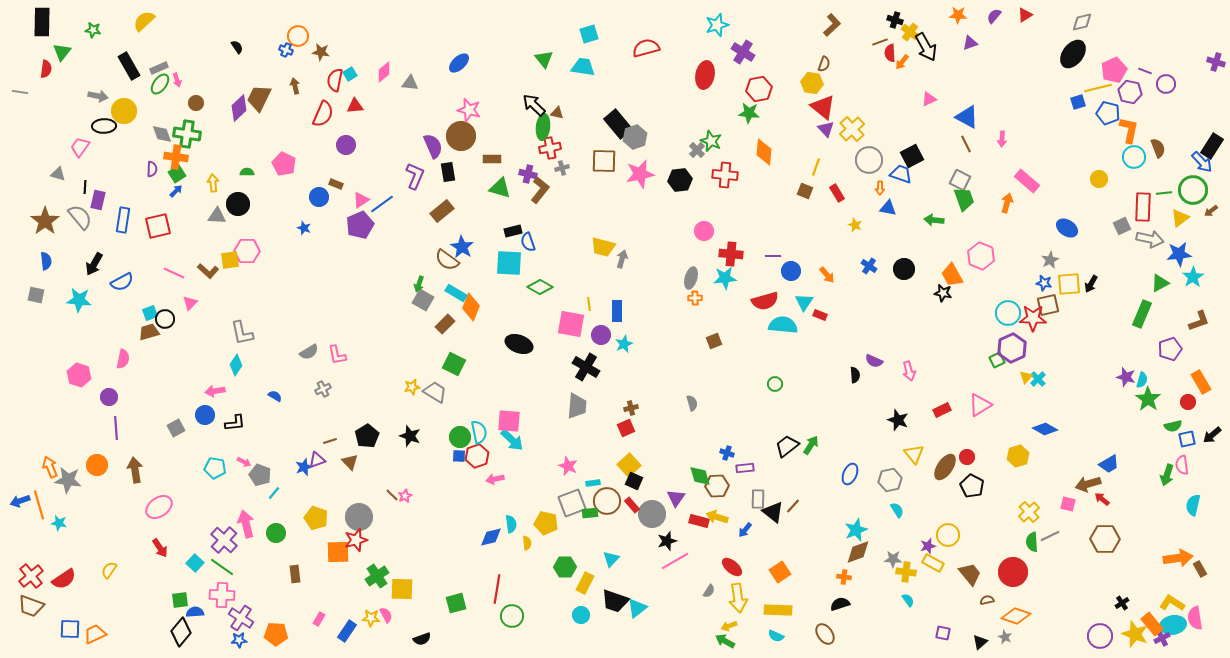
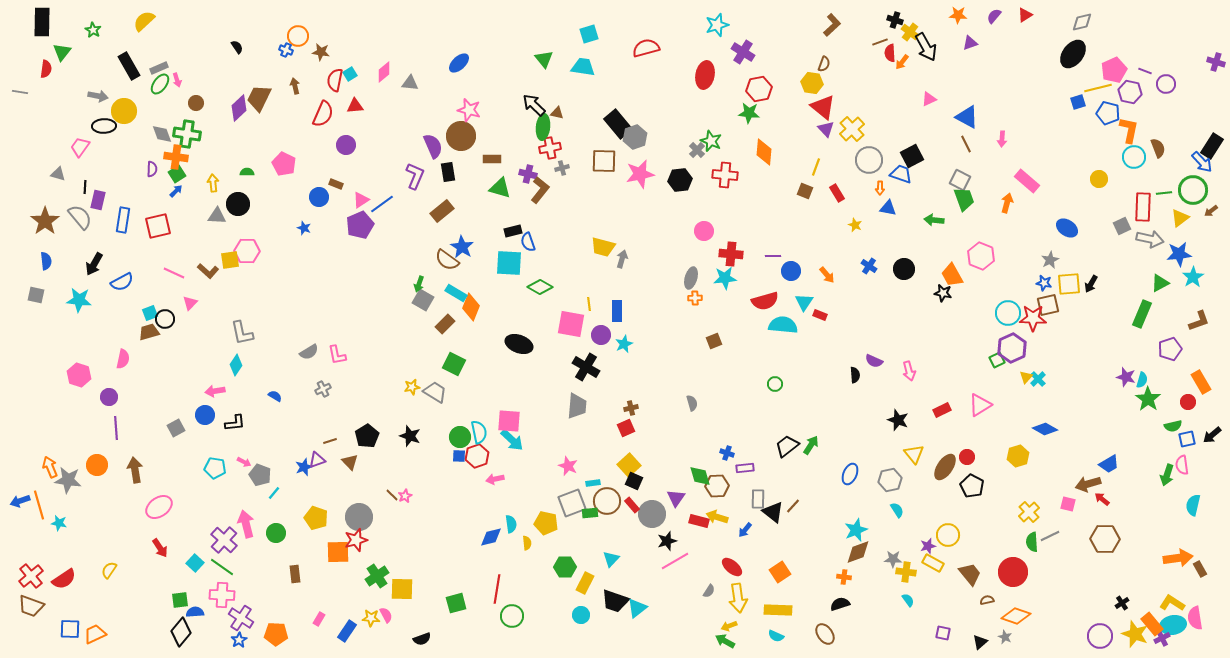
green star at (93, 30): rotated 21 degrees clockwise
blue star at (239, 640): rotated 28 degrees counterclockwise
